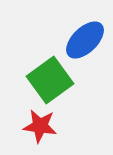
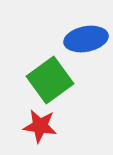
blue ellipse: moved 1 px right, 1 px up; rotated 33 degrees clockwise
